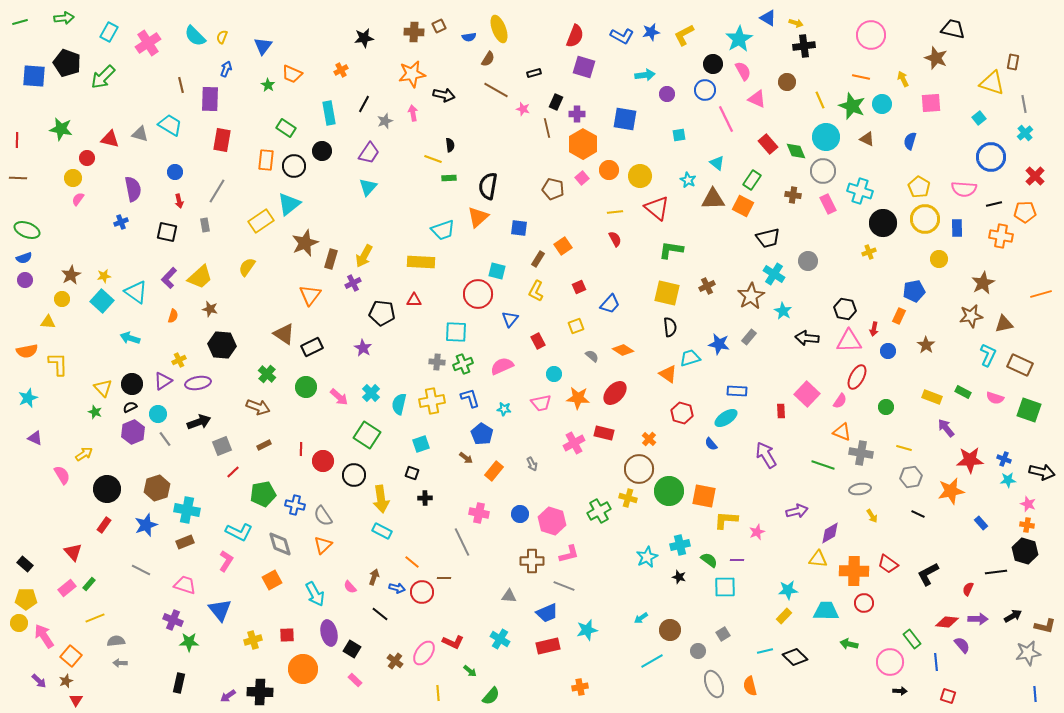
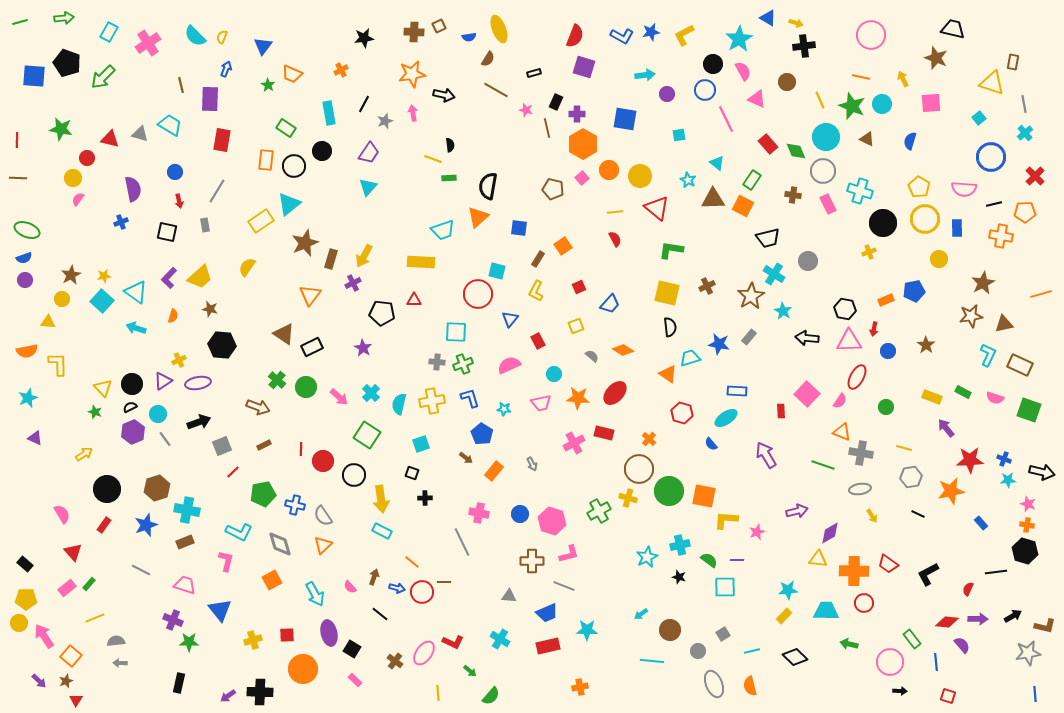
pink star at (523, 109): moved 3 px right, 1 px down
orange rectangle at (899, 316): moved 13 px left, 16 px up; rotated 42 degrees clockwise
cyan arrow at (130, 338): moved 6 px right, 10 px up
pink semicircle at (502, 366): moved 7 px right, 1 px up
green cross at (267, 374): moved 10 px right, 6 px down
pink semicircle at (62, 475): moved 39 px down
pink L-shape at (226, 561): rotated 20 degrees counterclockwise
brown line at (444, 578): moved 4 px down
cyan arrow at (641, 618): moved 4 px up
cyan star at (587, 630): rotated 15 degrees clockwise
cyan line at (765, 651): moved 13 px left
cyan line at (652, 661): rotated 35 degrees clockwise
